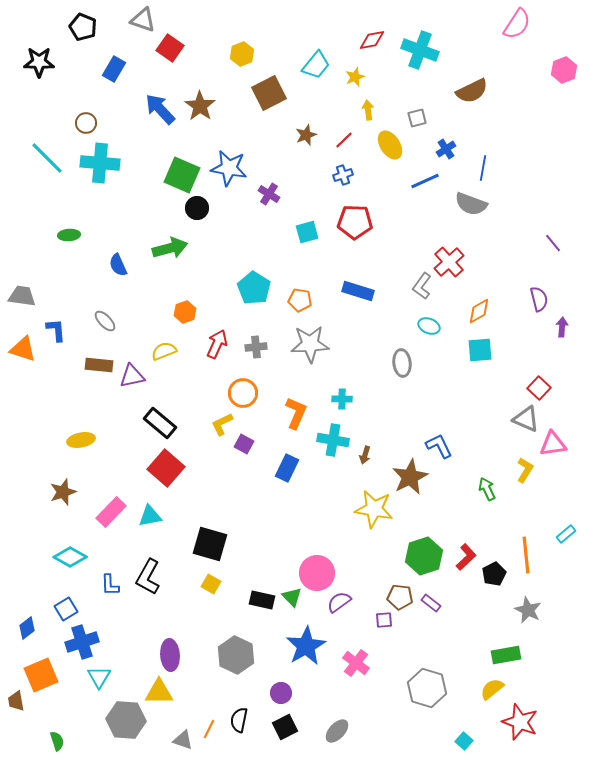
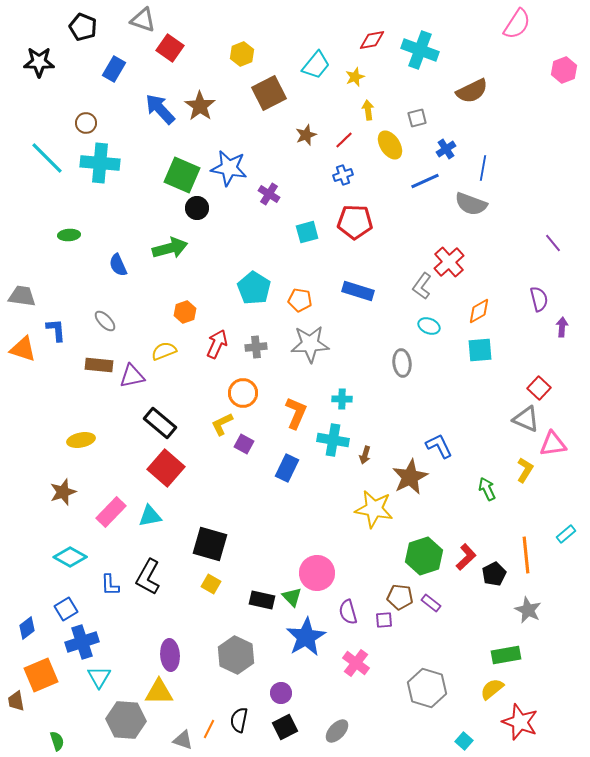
purple semicircle at (339, 602): moved 9 px right, 10 px down; rotated 70 degrees counterclockwise
blue star at (306, 646): moved 9 px up
